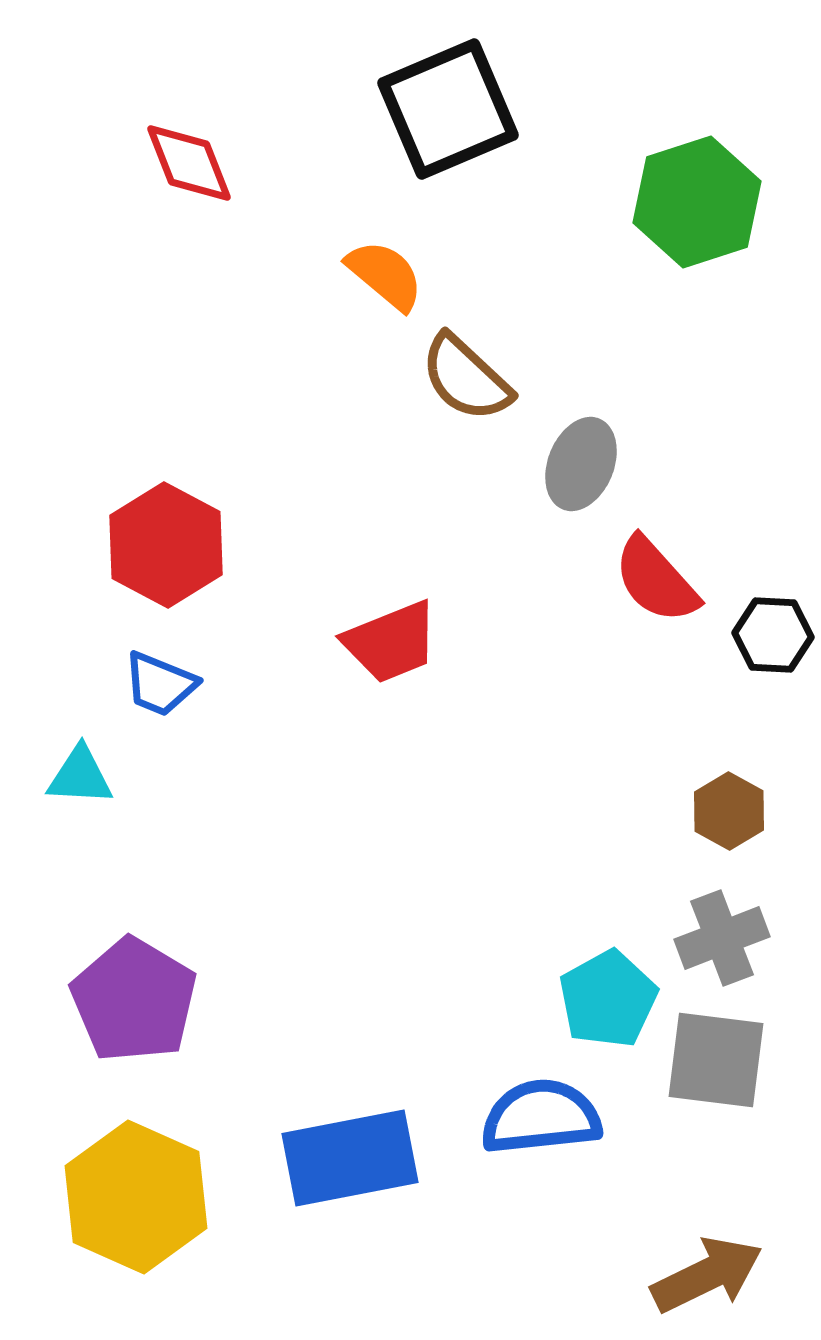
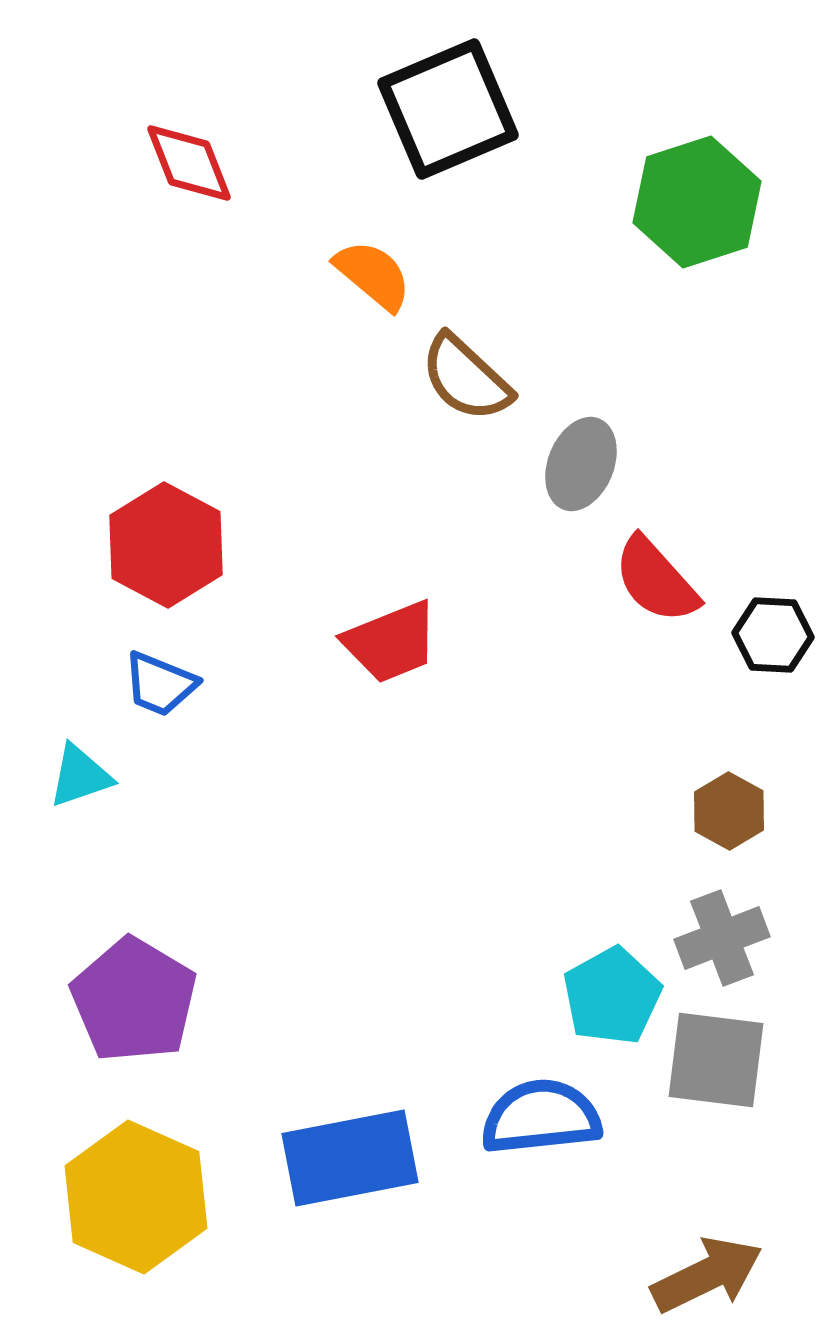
orange semicircle: moved 12 px left
cyan triangle: rotated 22 degrees counterclockwise
cyan pentagon: moved 4 px right, 3 px up
